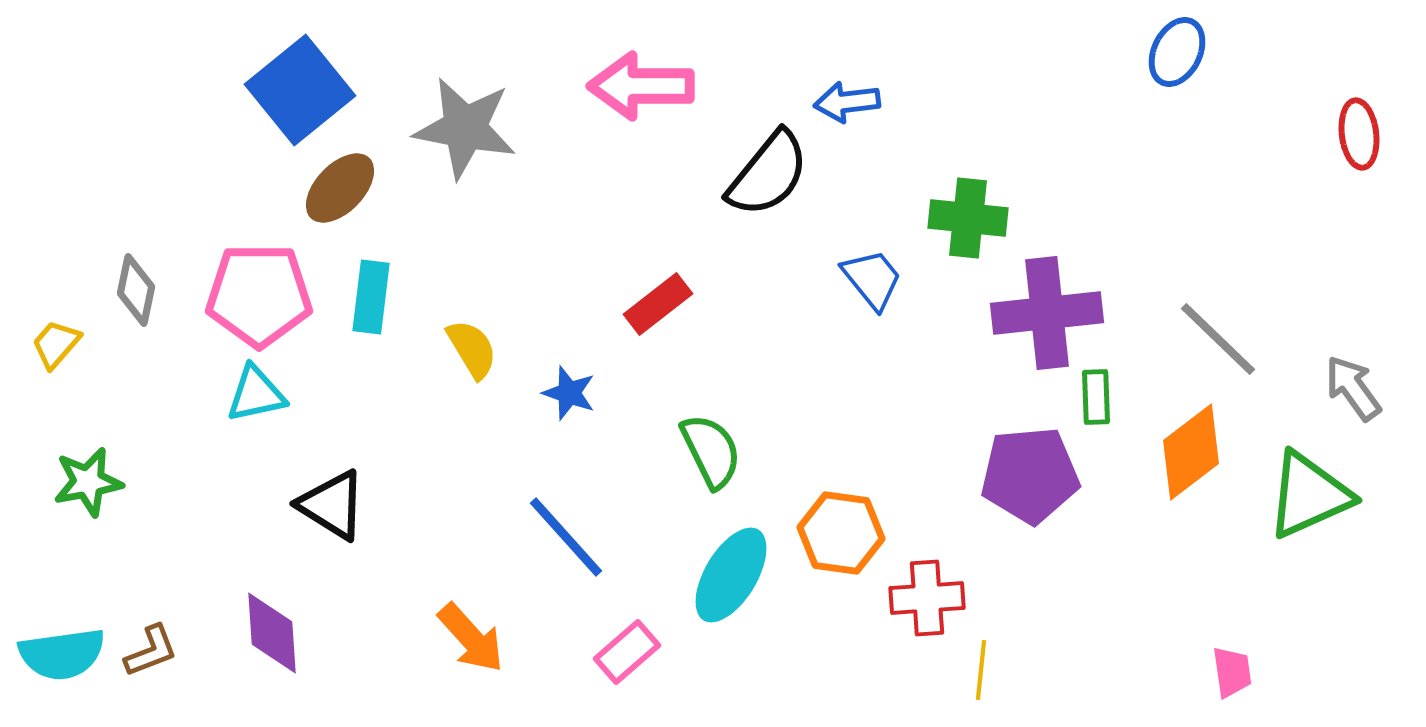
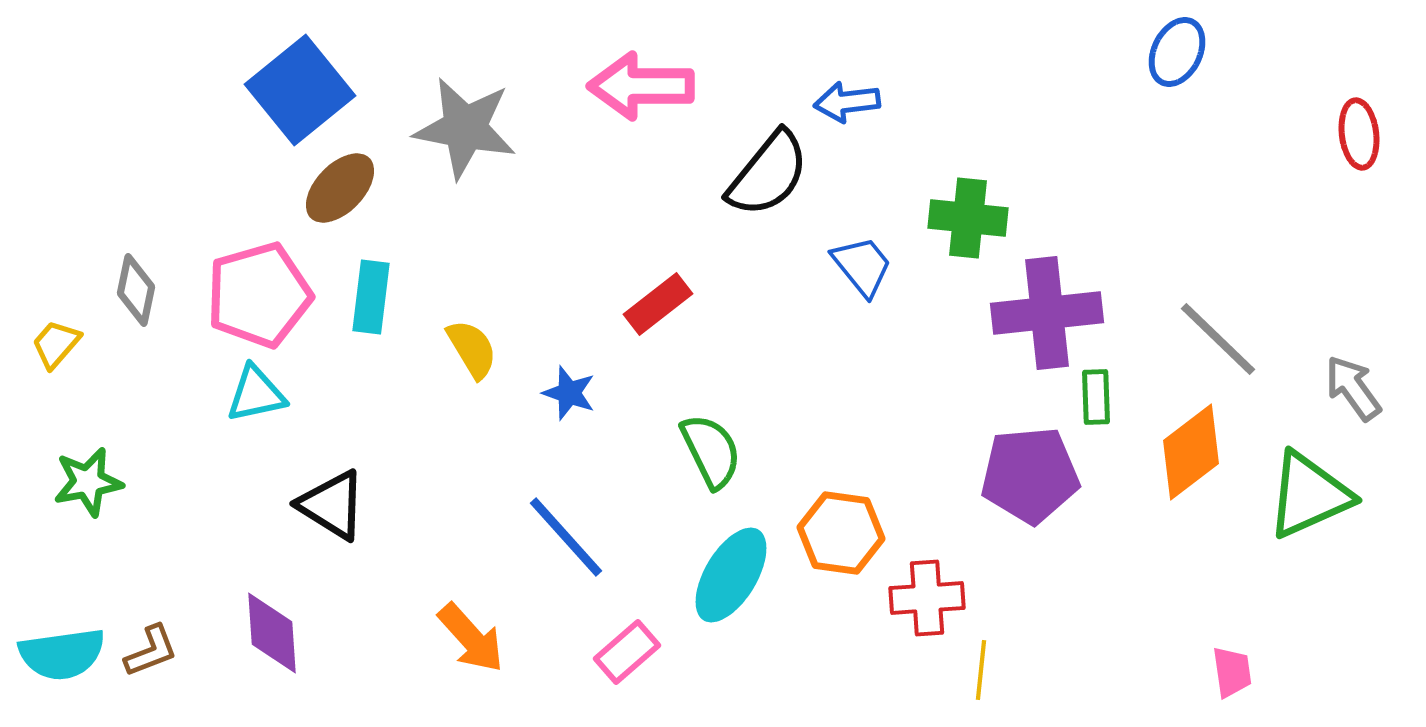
blue trapezoid: moved 10 px left, 13 px up
pink pentagon: rotated 16 degrees counterclockwise
